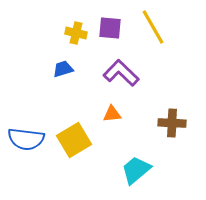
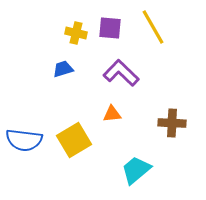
blue semicircle: moved 2 px left, 1 px down
